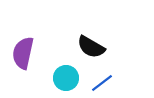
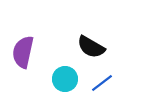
purple semicircle: moved 1 px up
cyan circle: moved 1 px left, 1 px down
